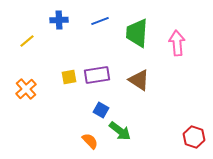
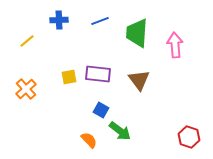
pink arrow: moved 2 px left, 2 px down
purple rectangle: moved 1 px right, 1 px up; rotated 15 degrees clockwise
brown triangle: rotated 20 degrees clockwise
red hexagon: moved 5 px left
orange semicircle: moved 1 px left, 1 px up
